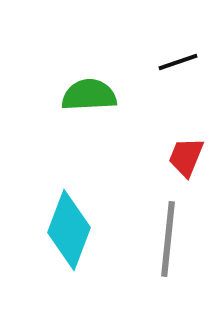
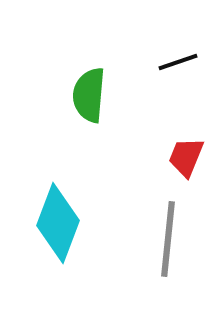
green semicircle: rotated 82 degrees counterclockwise
cyan diamond: moved 11 px left, 7 px up
